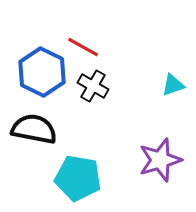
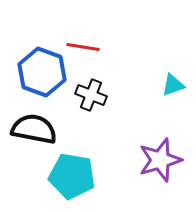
red line: rotated 20 degrees counterclockwise
blue hexagon: rotated 6 degrees counterclockwise
black cross: moved 2 px left, 9 px down; rotated 8 degrees counterclockwise
cyan pentagon: moved 6 px left, 2 px up
